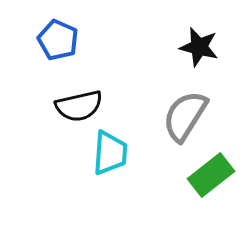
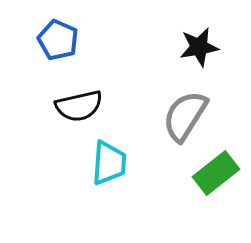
black star: rotated 24 degrees counterclockwise
cyan trapezoid: moved 1 px left, 10 px down
green rectangle: moved 5 px right, 2 px up
